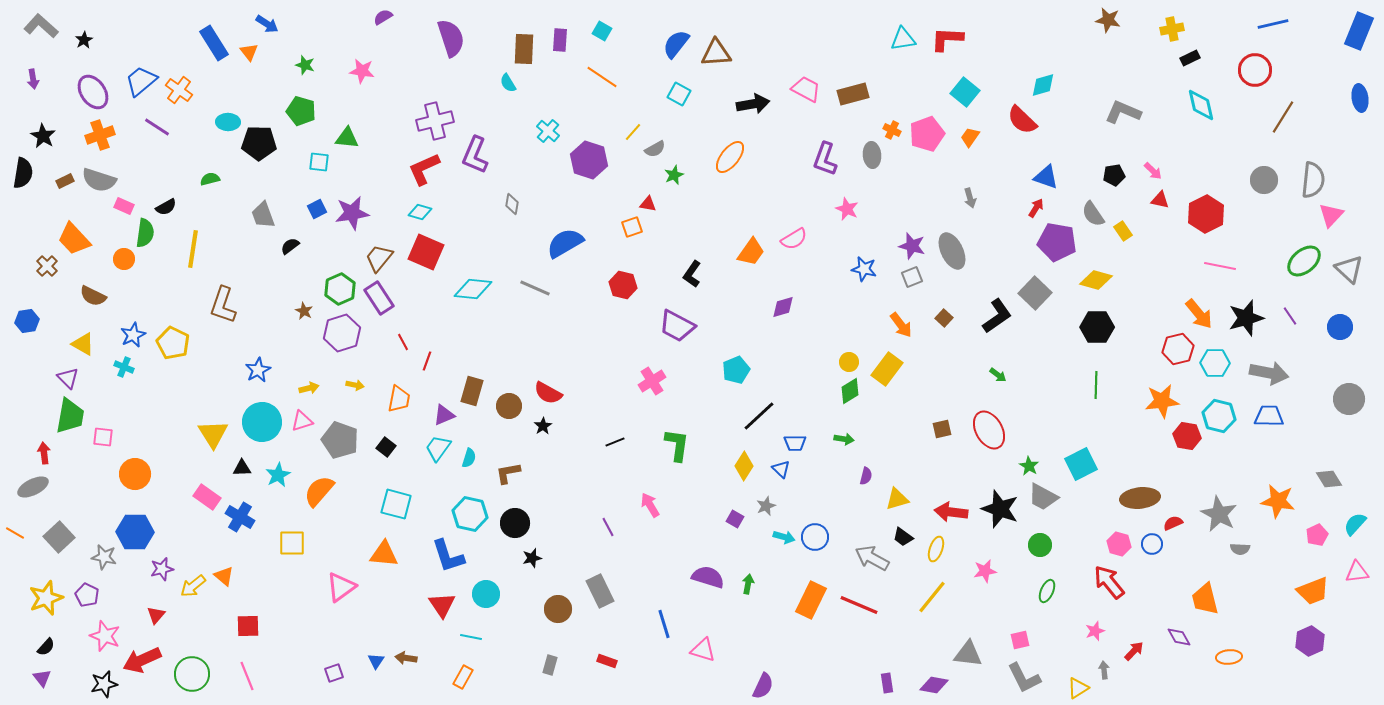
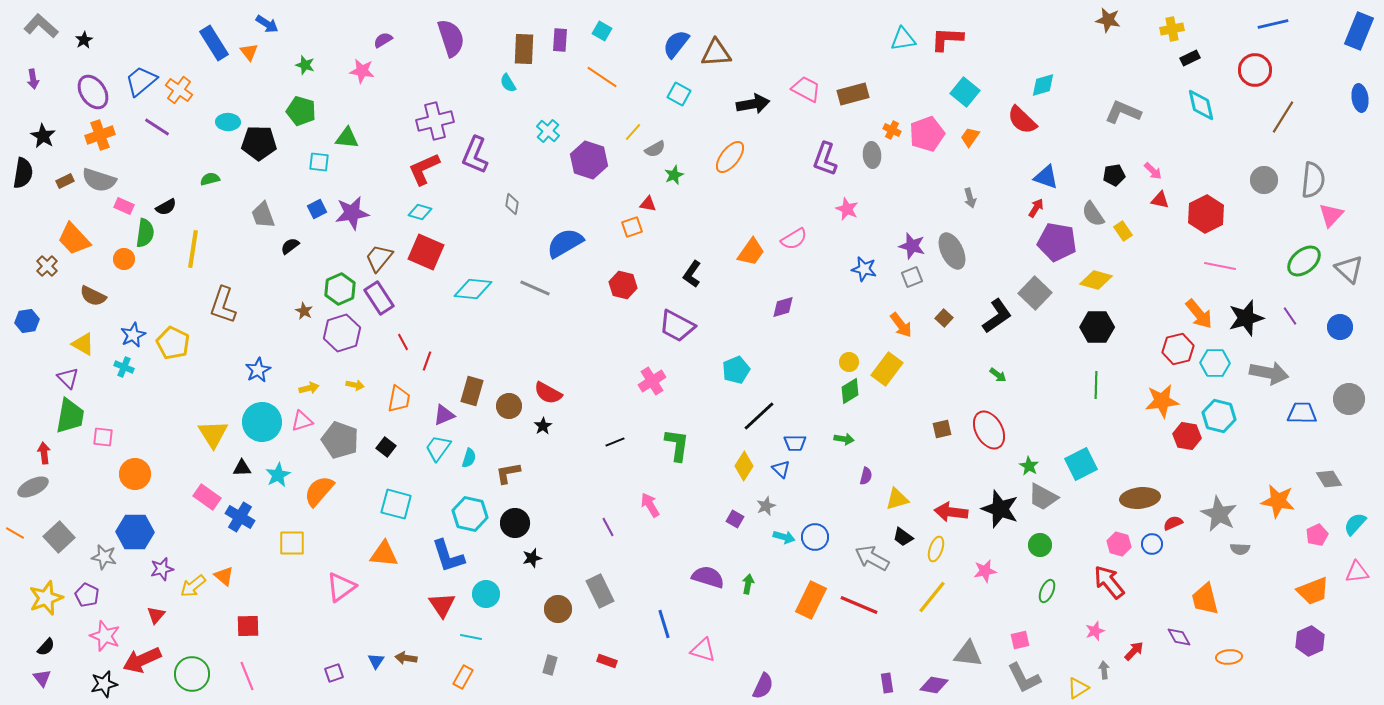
purple semicircle at (383, 17): moved 23 px down
blue trapezoid at (1269, 416): moved 33 px right, 3 px up
